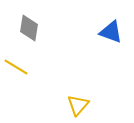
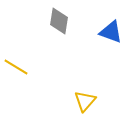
gray diamond: moved 30 px right, 7 px up
yellow triangle: moved 7 px right, 4 px up
